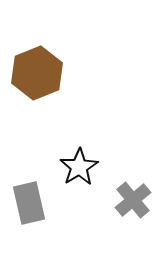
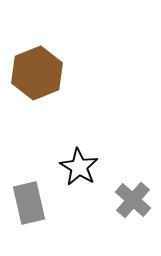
black star: rotated 9 degrees counterclockwise
gray cross: rotated 9 degrees counterclockwise
